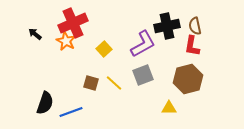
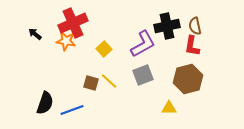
orange star: rotated 18 degrees counterclockwise
yellow line: moved 5 px left, 2 px up
blue line: moved 1 px right, 2 px up
